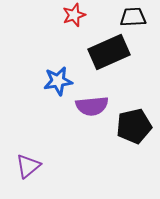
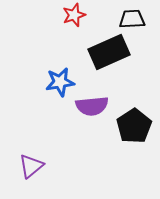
black trapezoid: moved 1 px left, 2 px down
blue star: moved 2 px right, 1 px down
black pentagon: rotated 20 degrees counterclockwise
purple triangle: moved 3 px right
